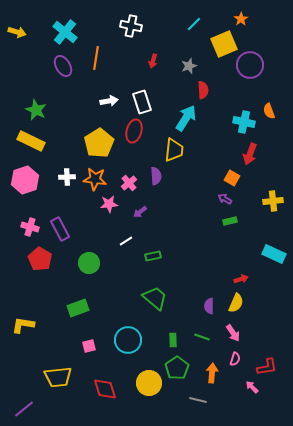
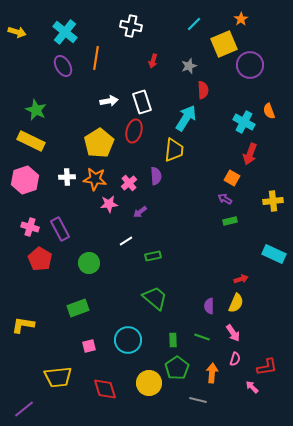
cyan cross at (244, 122): rotated 15 degrees clockwise
